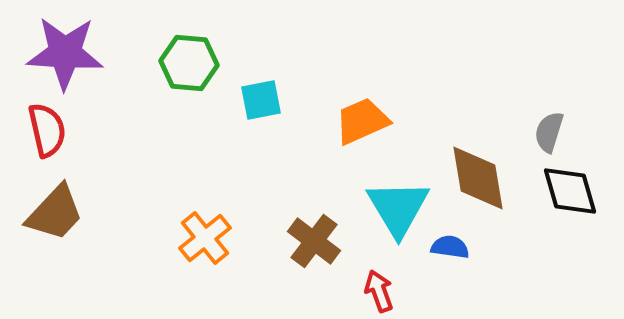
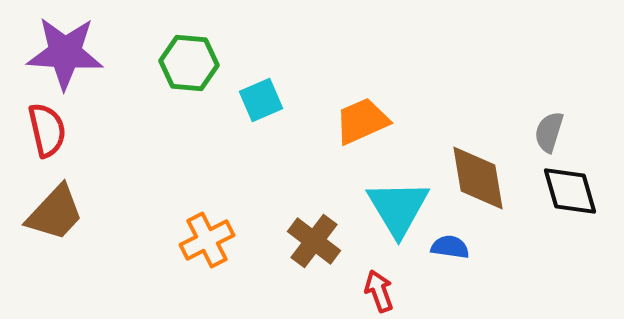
cyan square: rotated 12 degrees counterclockwise
orange cross: moved 2 px right, 2 px down; rotated 12 degrees clockwise
